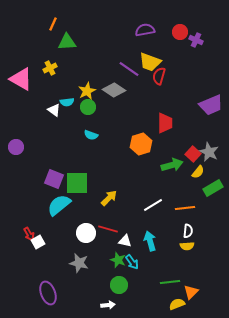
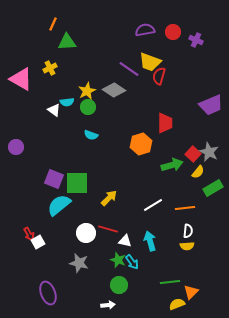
red circle at (180, 32): moved 7 px left
